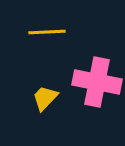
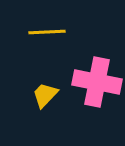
yellow trapezoid: moved 3 px up
